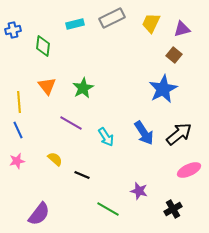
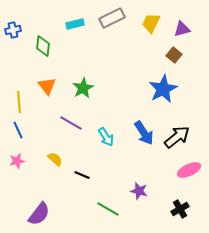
black arrow: moved 2 px left, 3 px down
black cross: moved 7 px right
